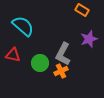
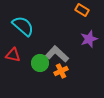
gray L-shape: moved 6 px left; rotated 105 degrees clockwise
